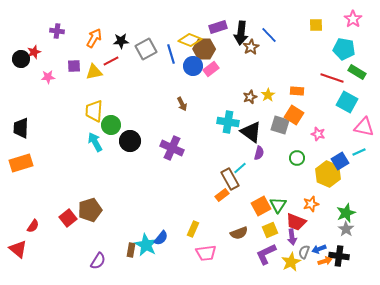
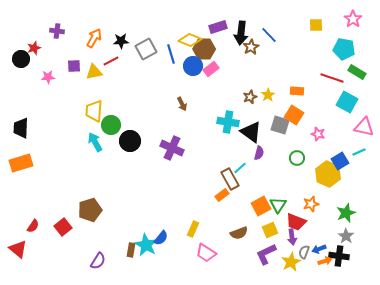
red star at (34, 52): moved 4 px up
red square at (68, 218): moved 5 px left, 9 px down
gray star at (346, 229): moved 7 px down
pink trapezoid at (206, 253): rotated 40 degrees clockwise
